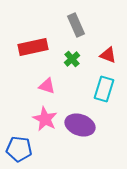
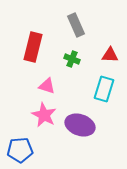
red rectangle: rotated 64 degrees counterclockwise
red triangle: moved 2 px right; rotated 18 degrees counterclockwise
green cross: rotated 28 degrees counterclockwise
pink star: moved 1 px left, 4 px up
blue pentagon: moved 1 px right, 1 px down; rotated 10 degrees counterclockwise
